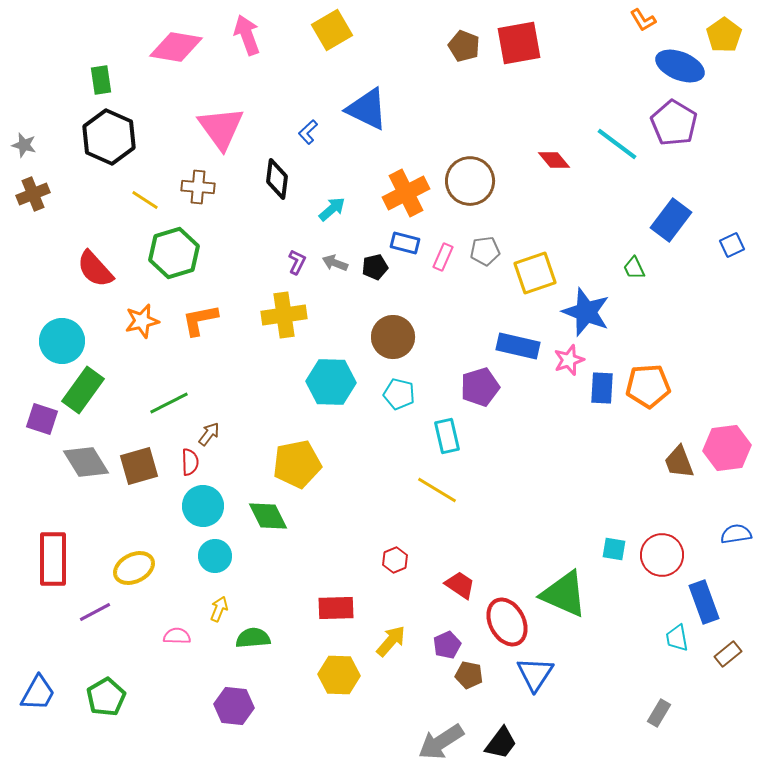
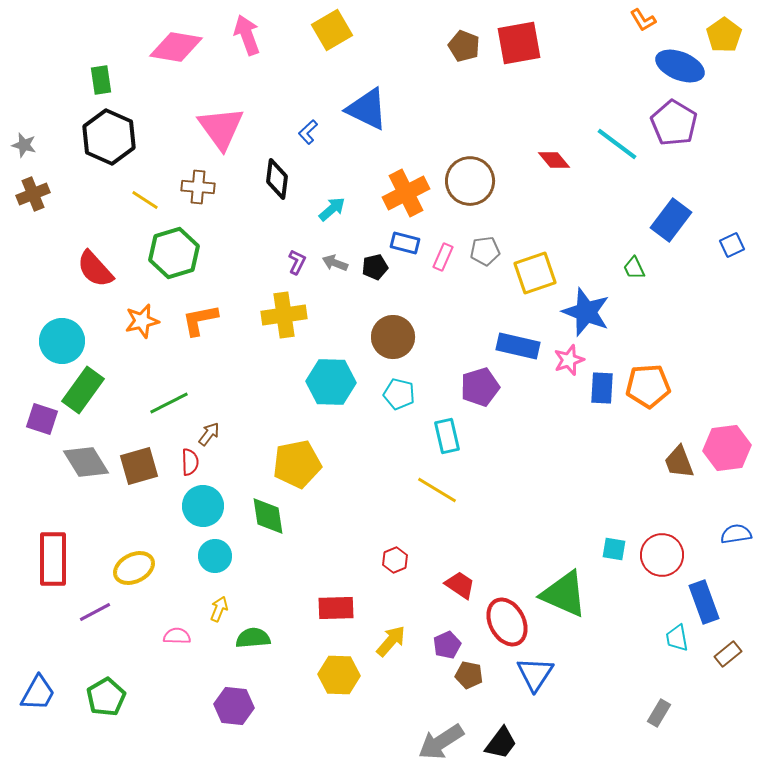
green diamond at (268, 516): rotated 18 degrees clockwise
